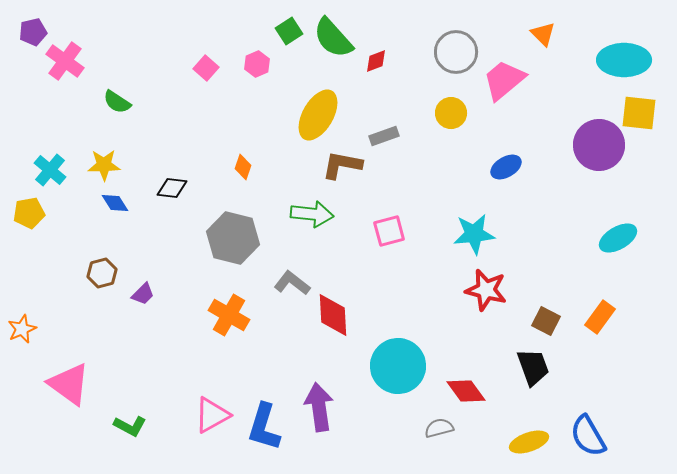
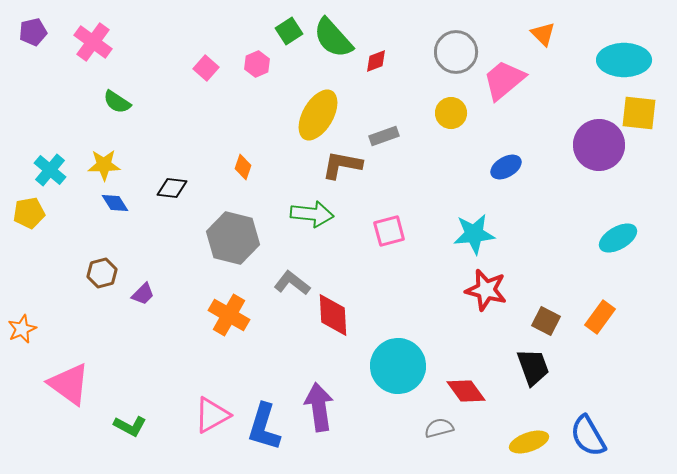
pink cross at (65, 61): moved 28 px right, 19 px up
